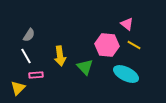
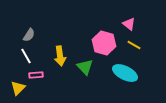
pink triangle: moved 2 px right
pink hexagon: moved 3 px left, 2 px up; rotated 10 degrees clockwise
cyan ellipse: moved 1 px left, 1 px up
